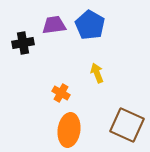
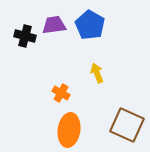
black cross: moved 2 px right, 7 px up; rotated 25 degrees clockwise
